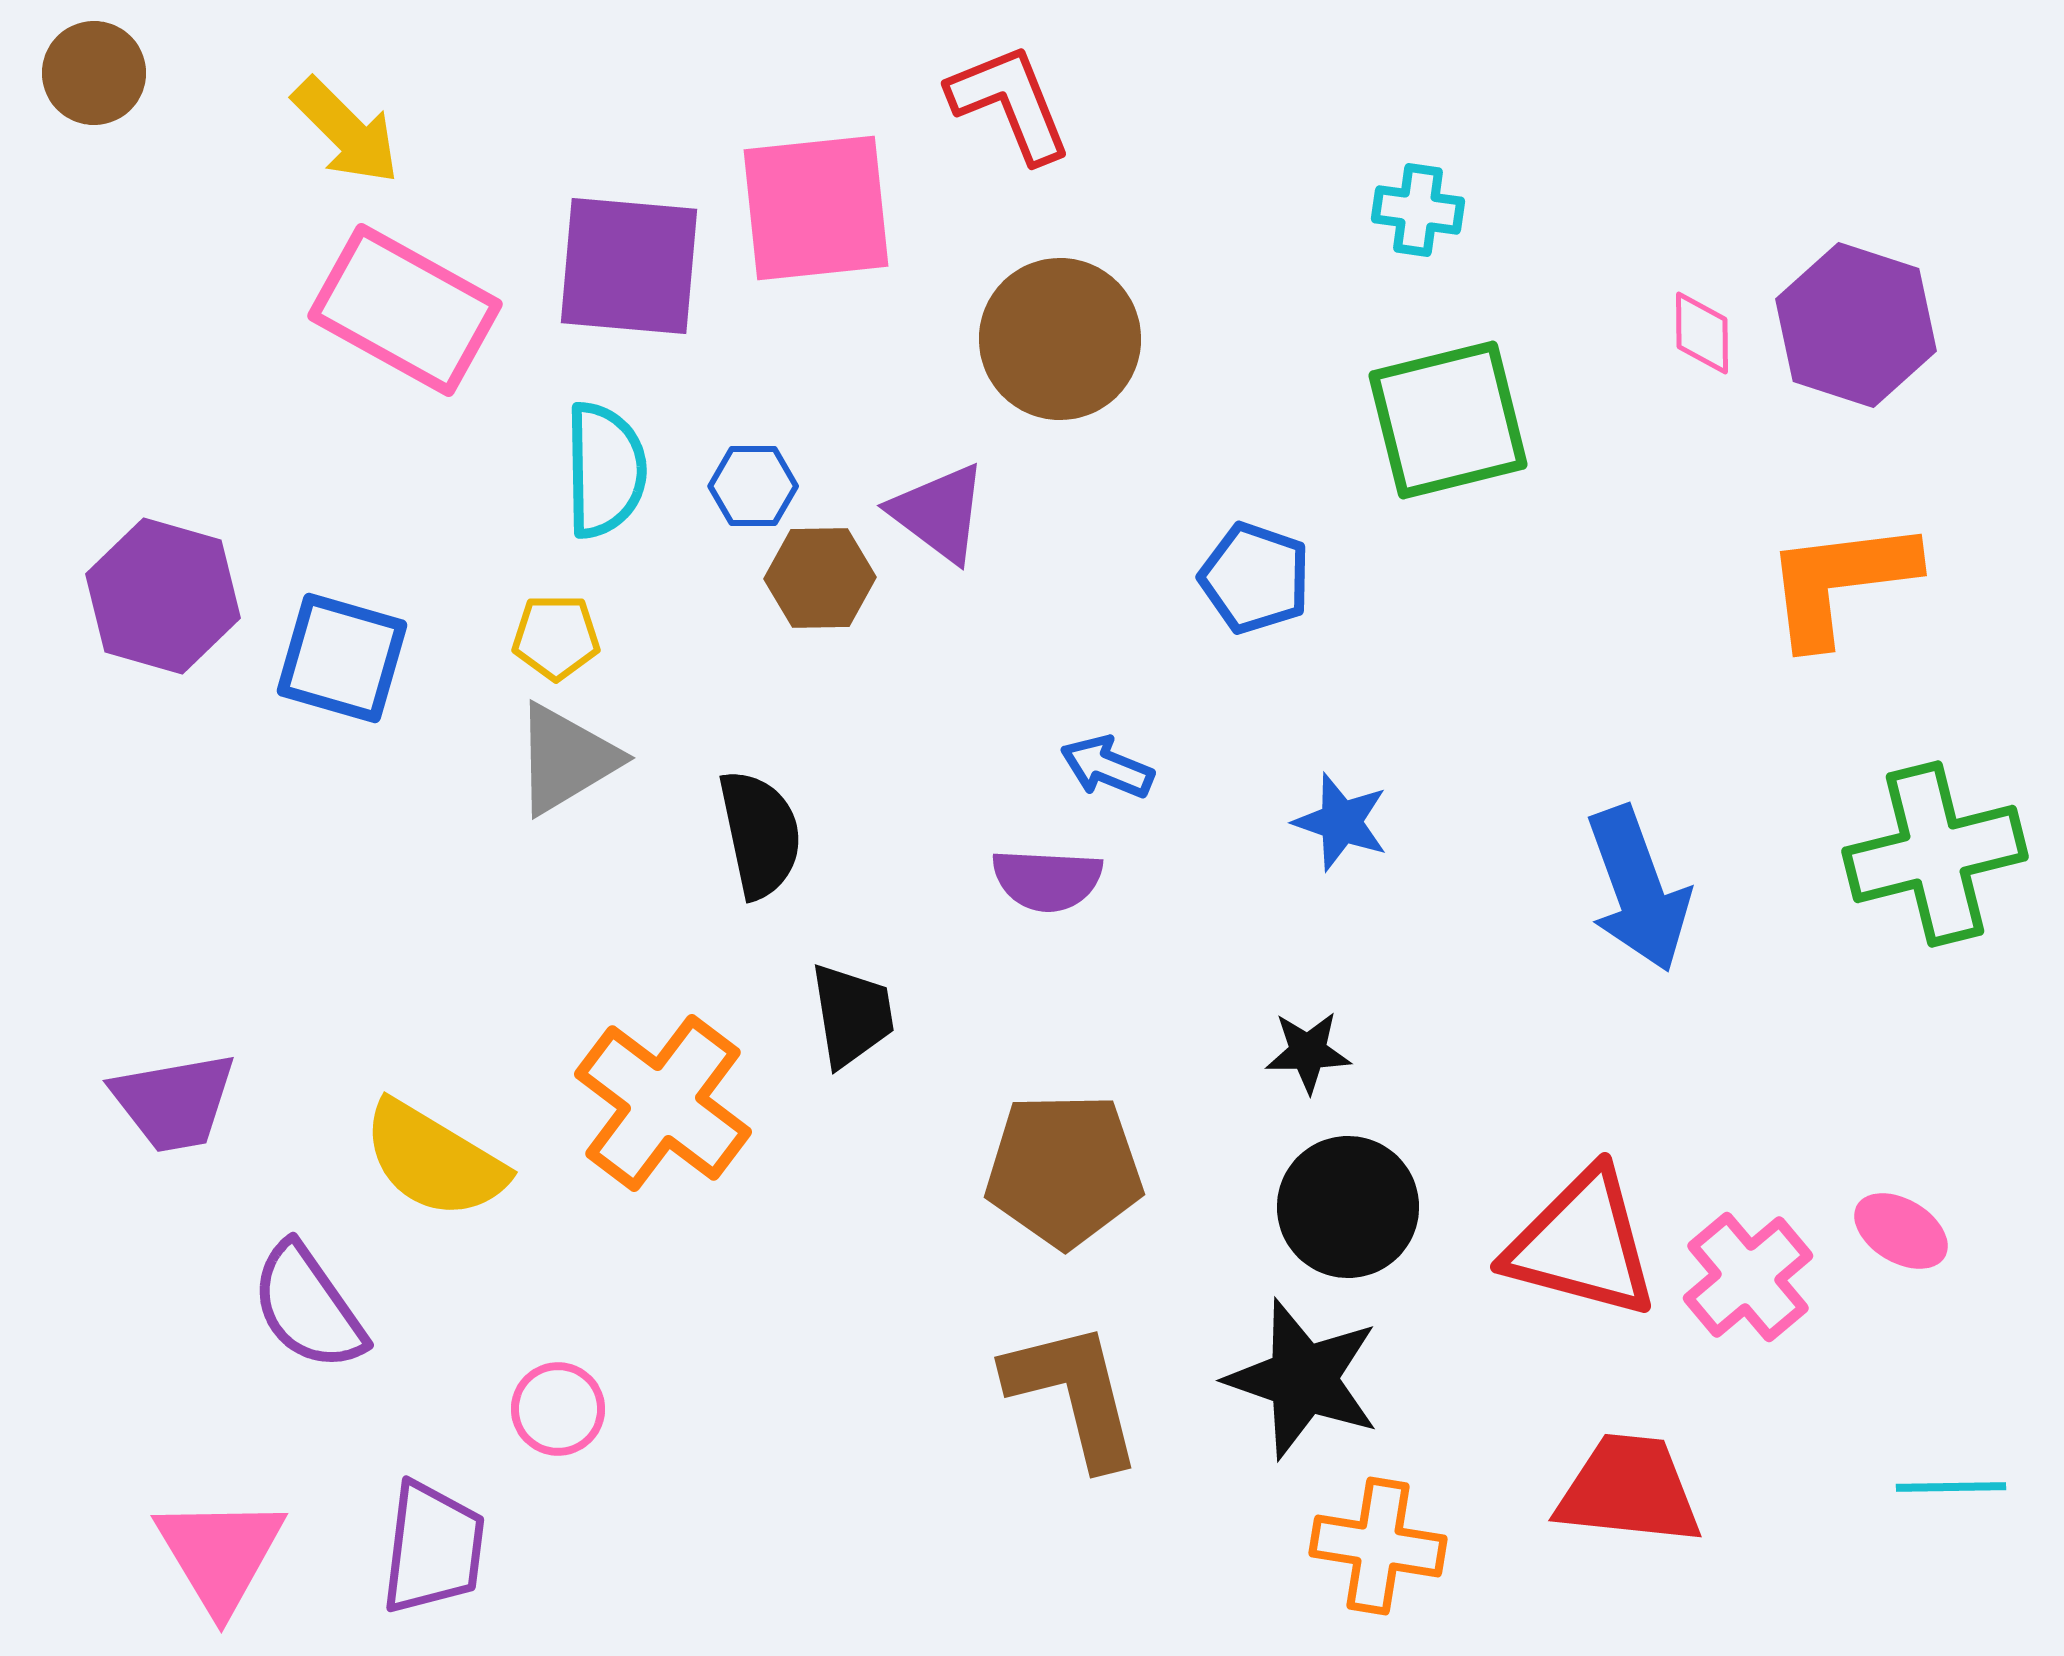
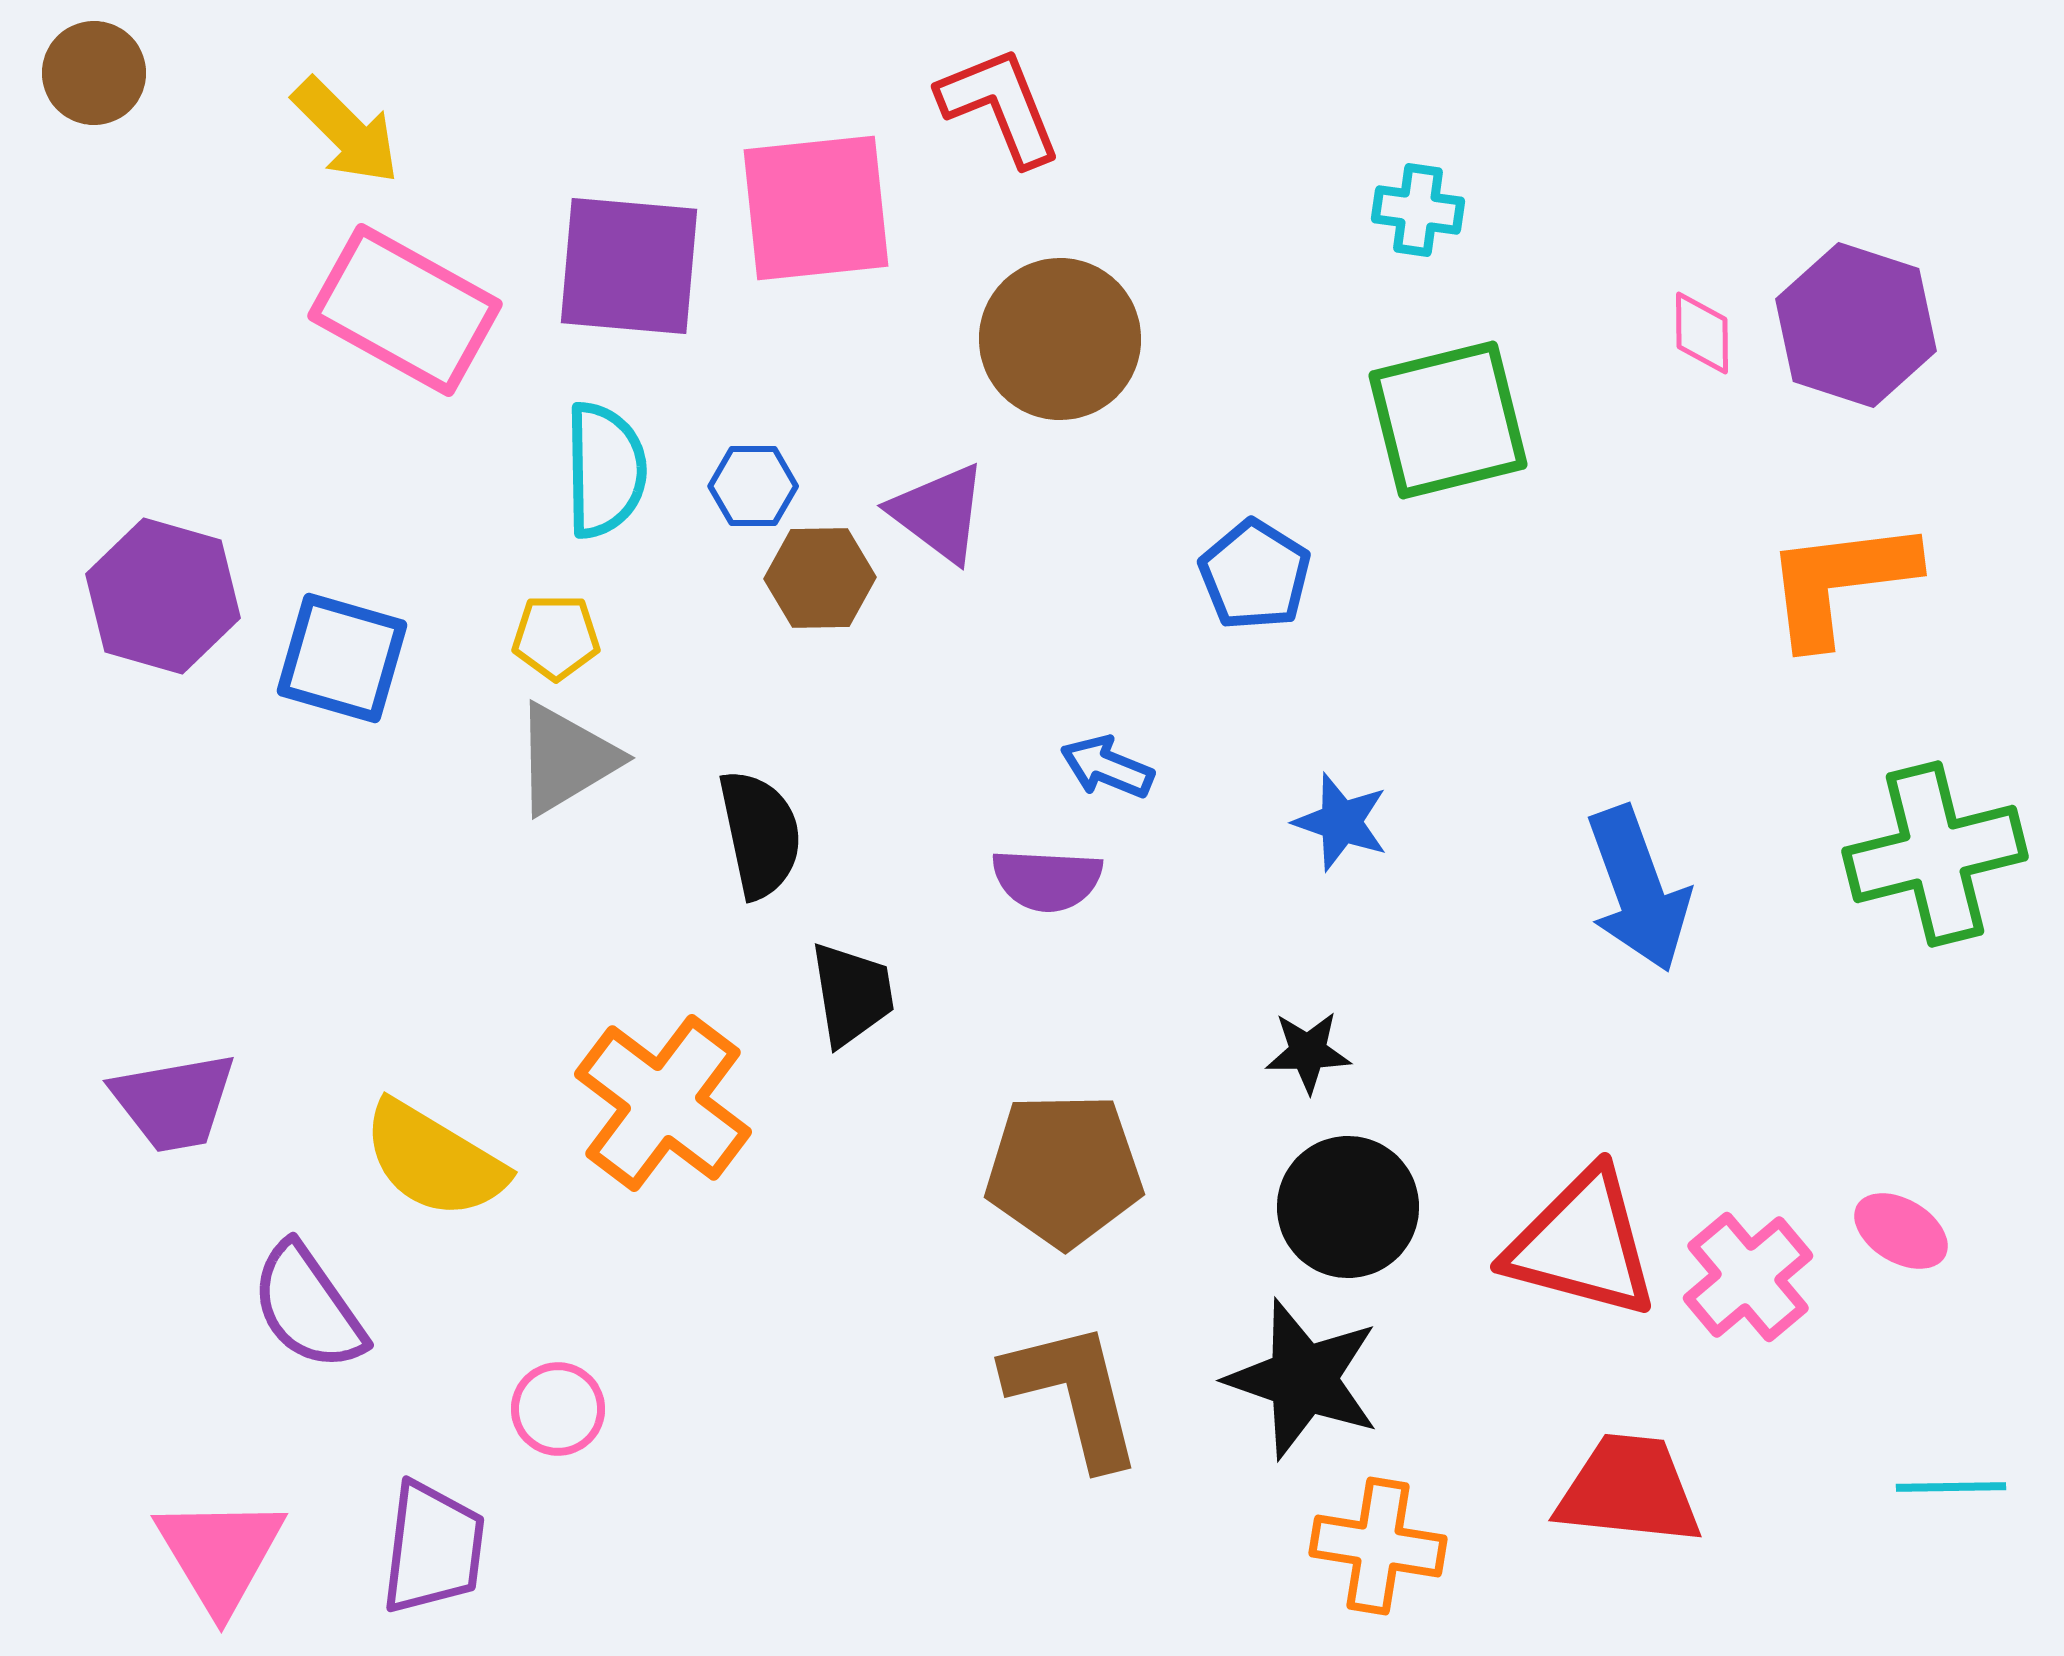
red L-shape at (1010, 103): moved 10 px left, 3 px down
blue pentagon at (1255, 578): moved 3 px up; rotated 13 degrees clockwise
black trapezoid at (852, 1015): moved 21 px up
